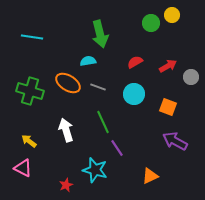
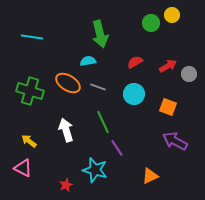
gray circle: moved 2 px left, 3 px up
